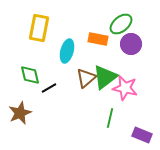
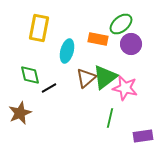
purple rectangle: moved 1 px right, 1 px down; rotated 30 degrees counterclockwise
